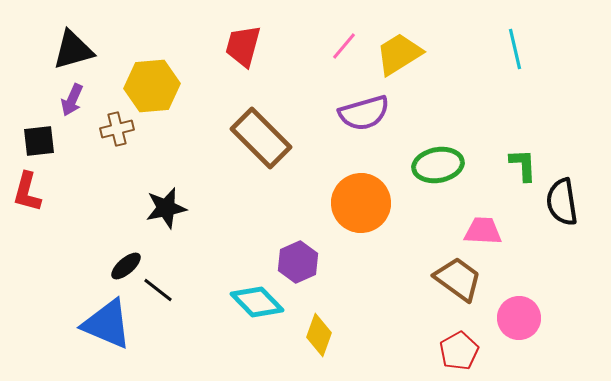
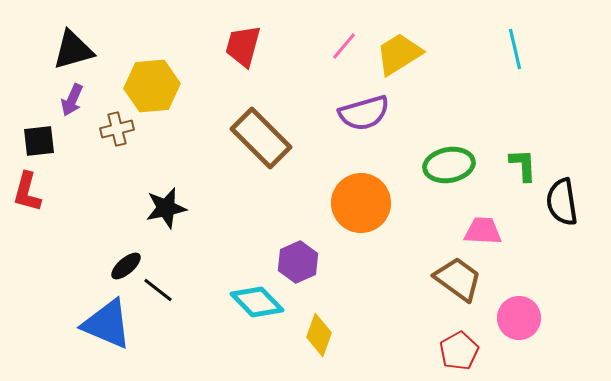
green ellipse: moved 11 px right
